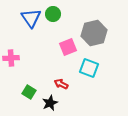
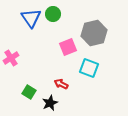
pink cross: rotated 28 degrees counterclockwise
